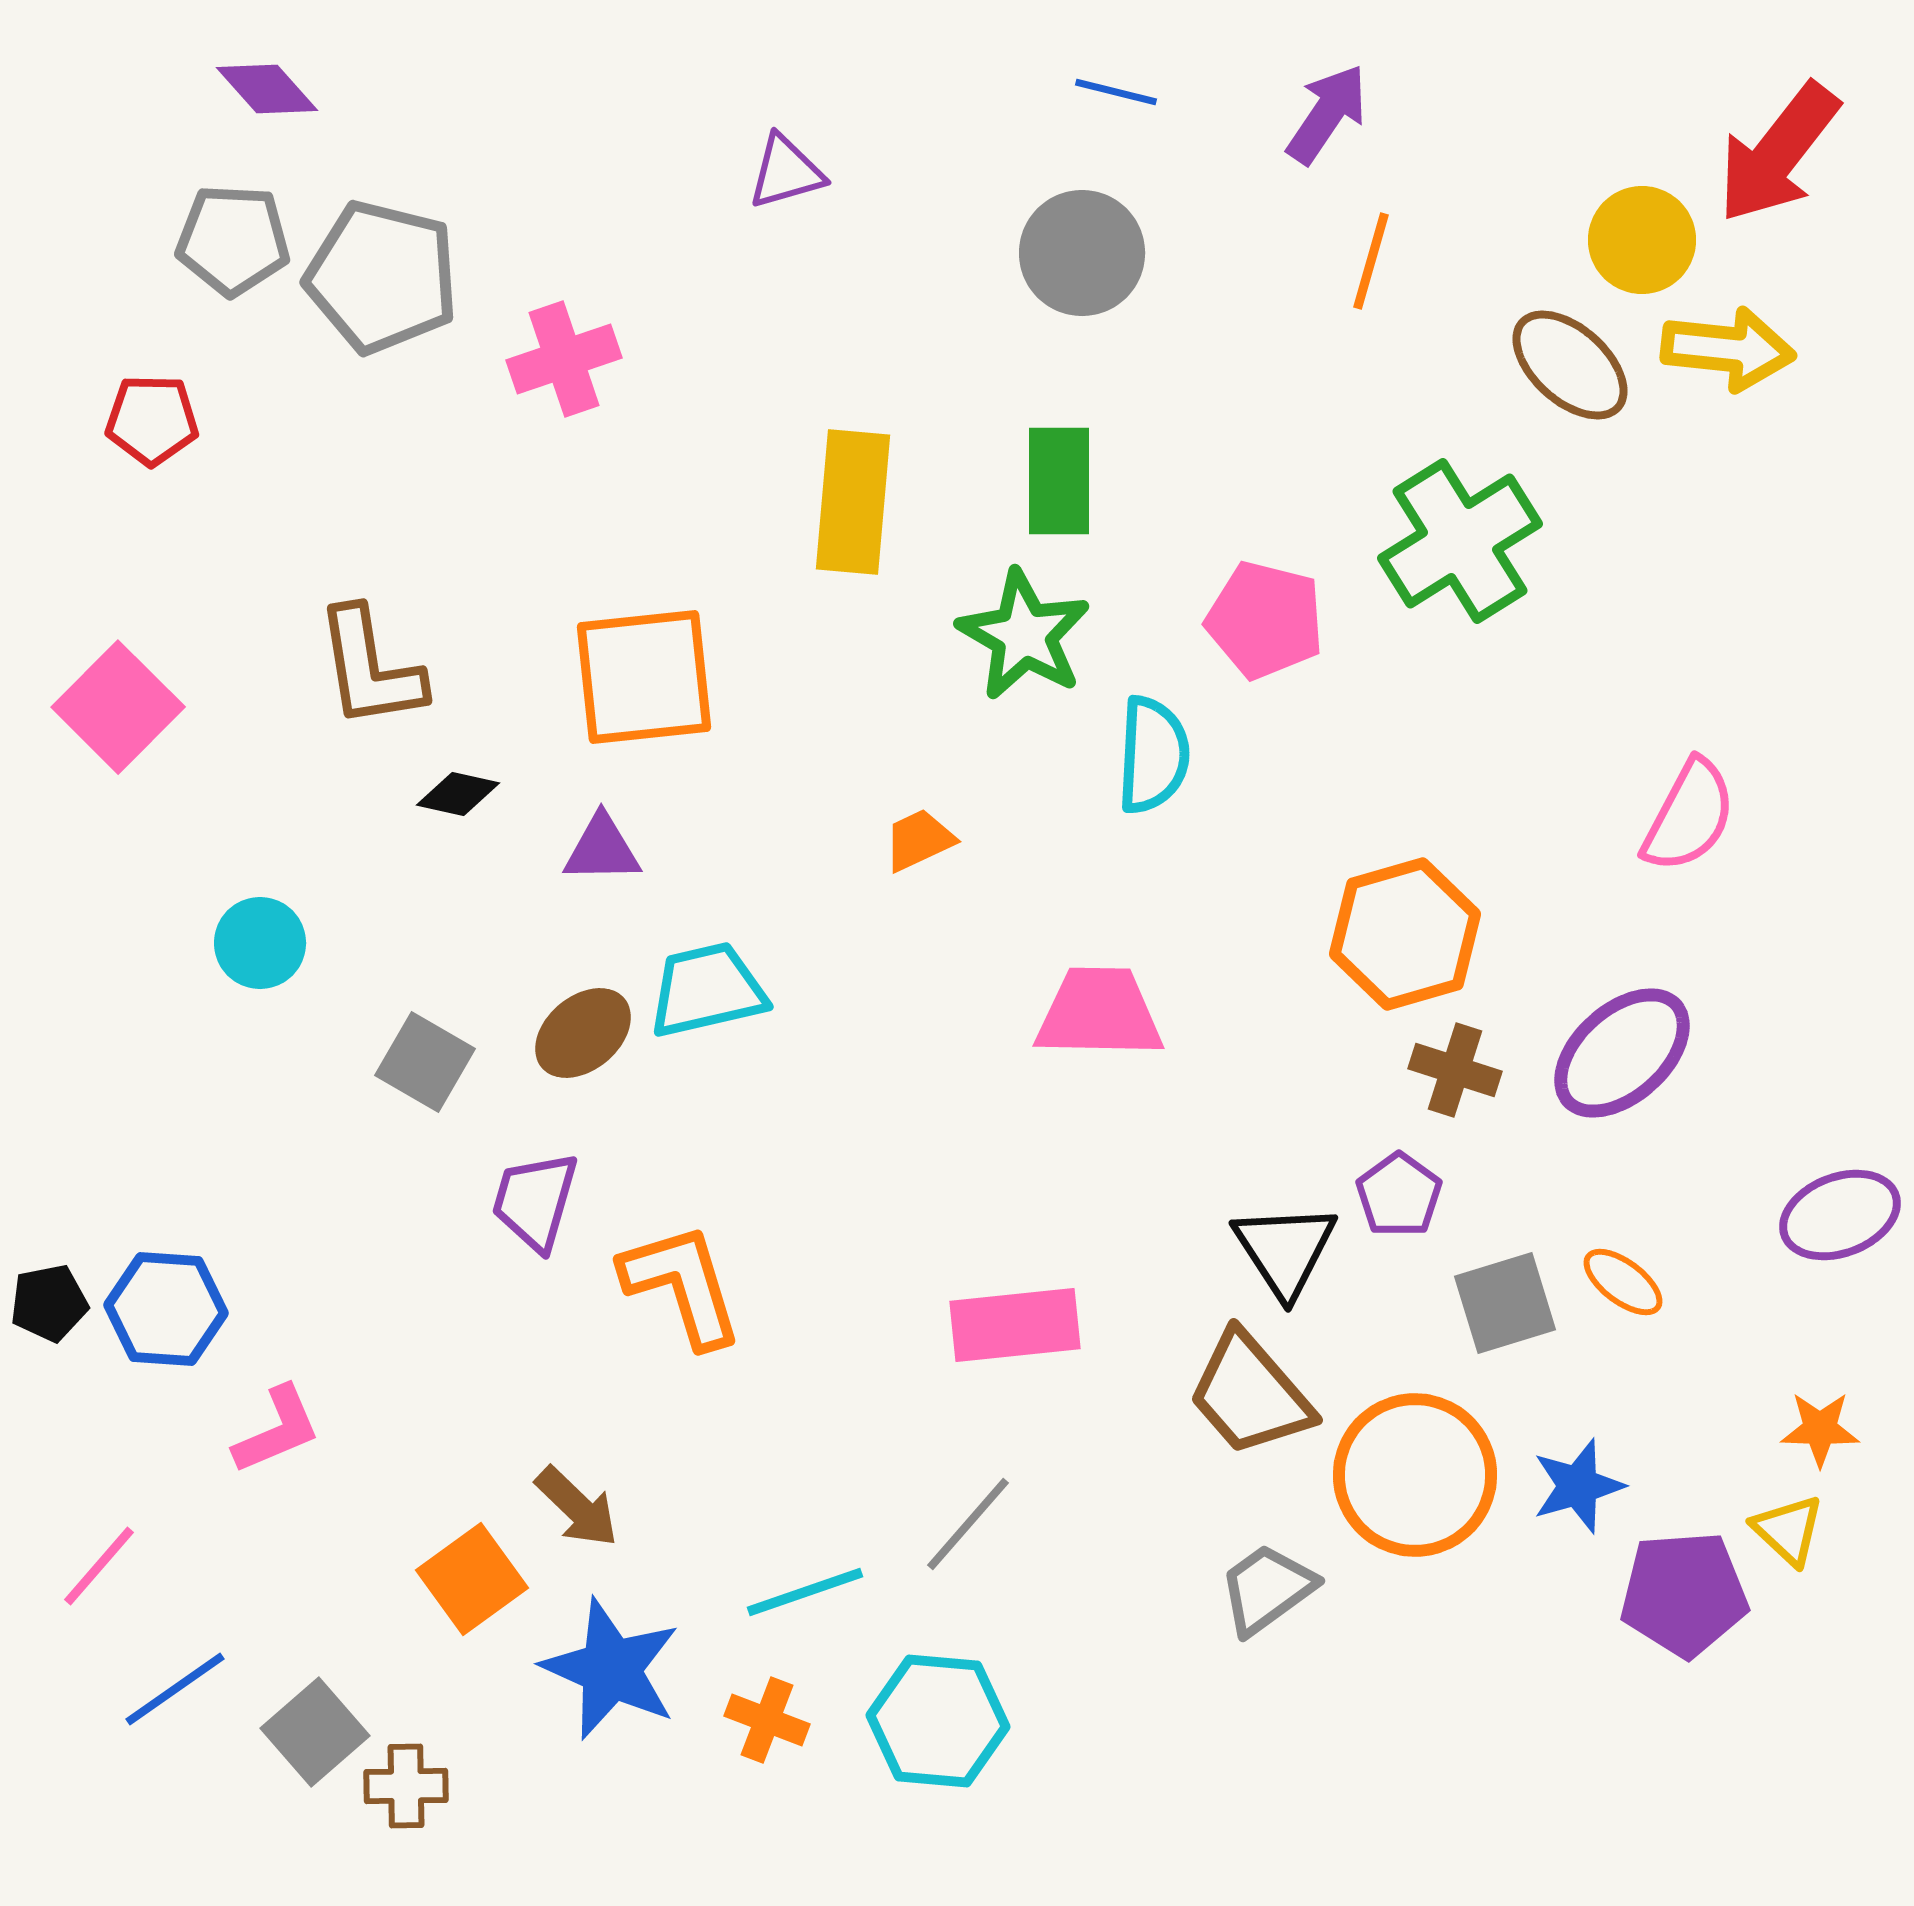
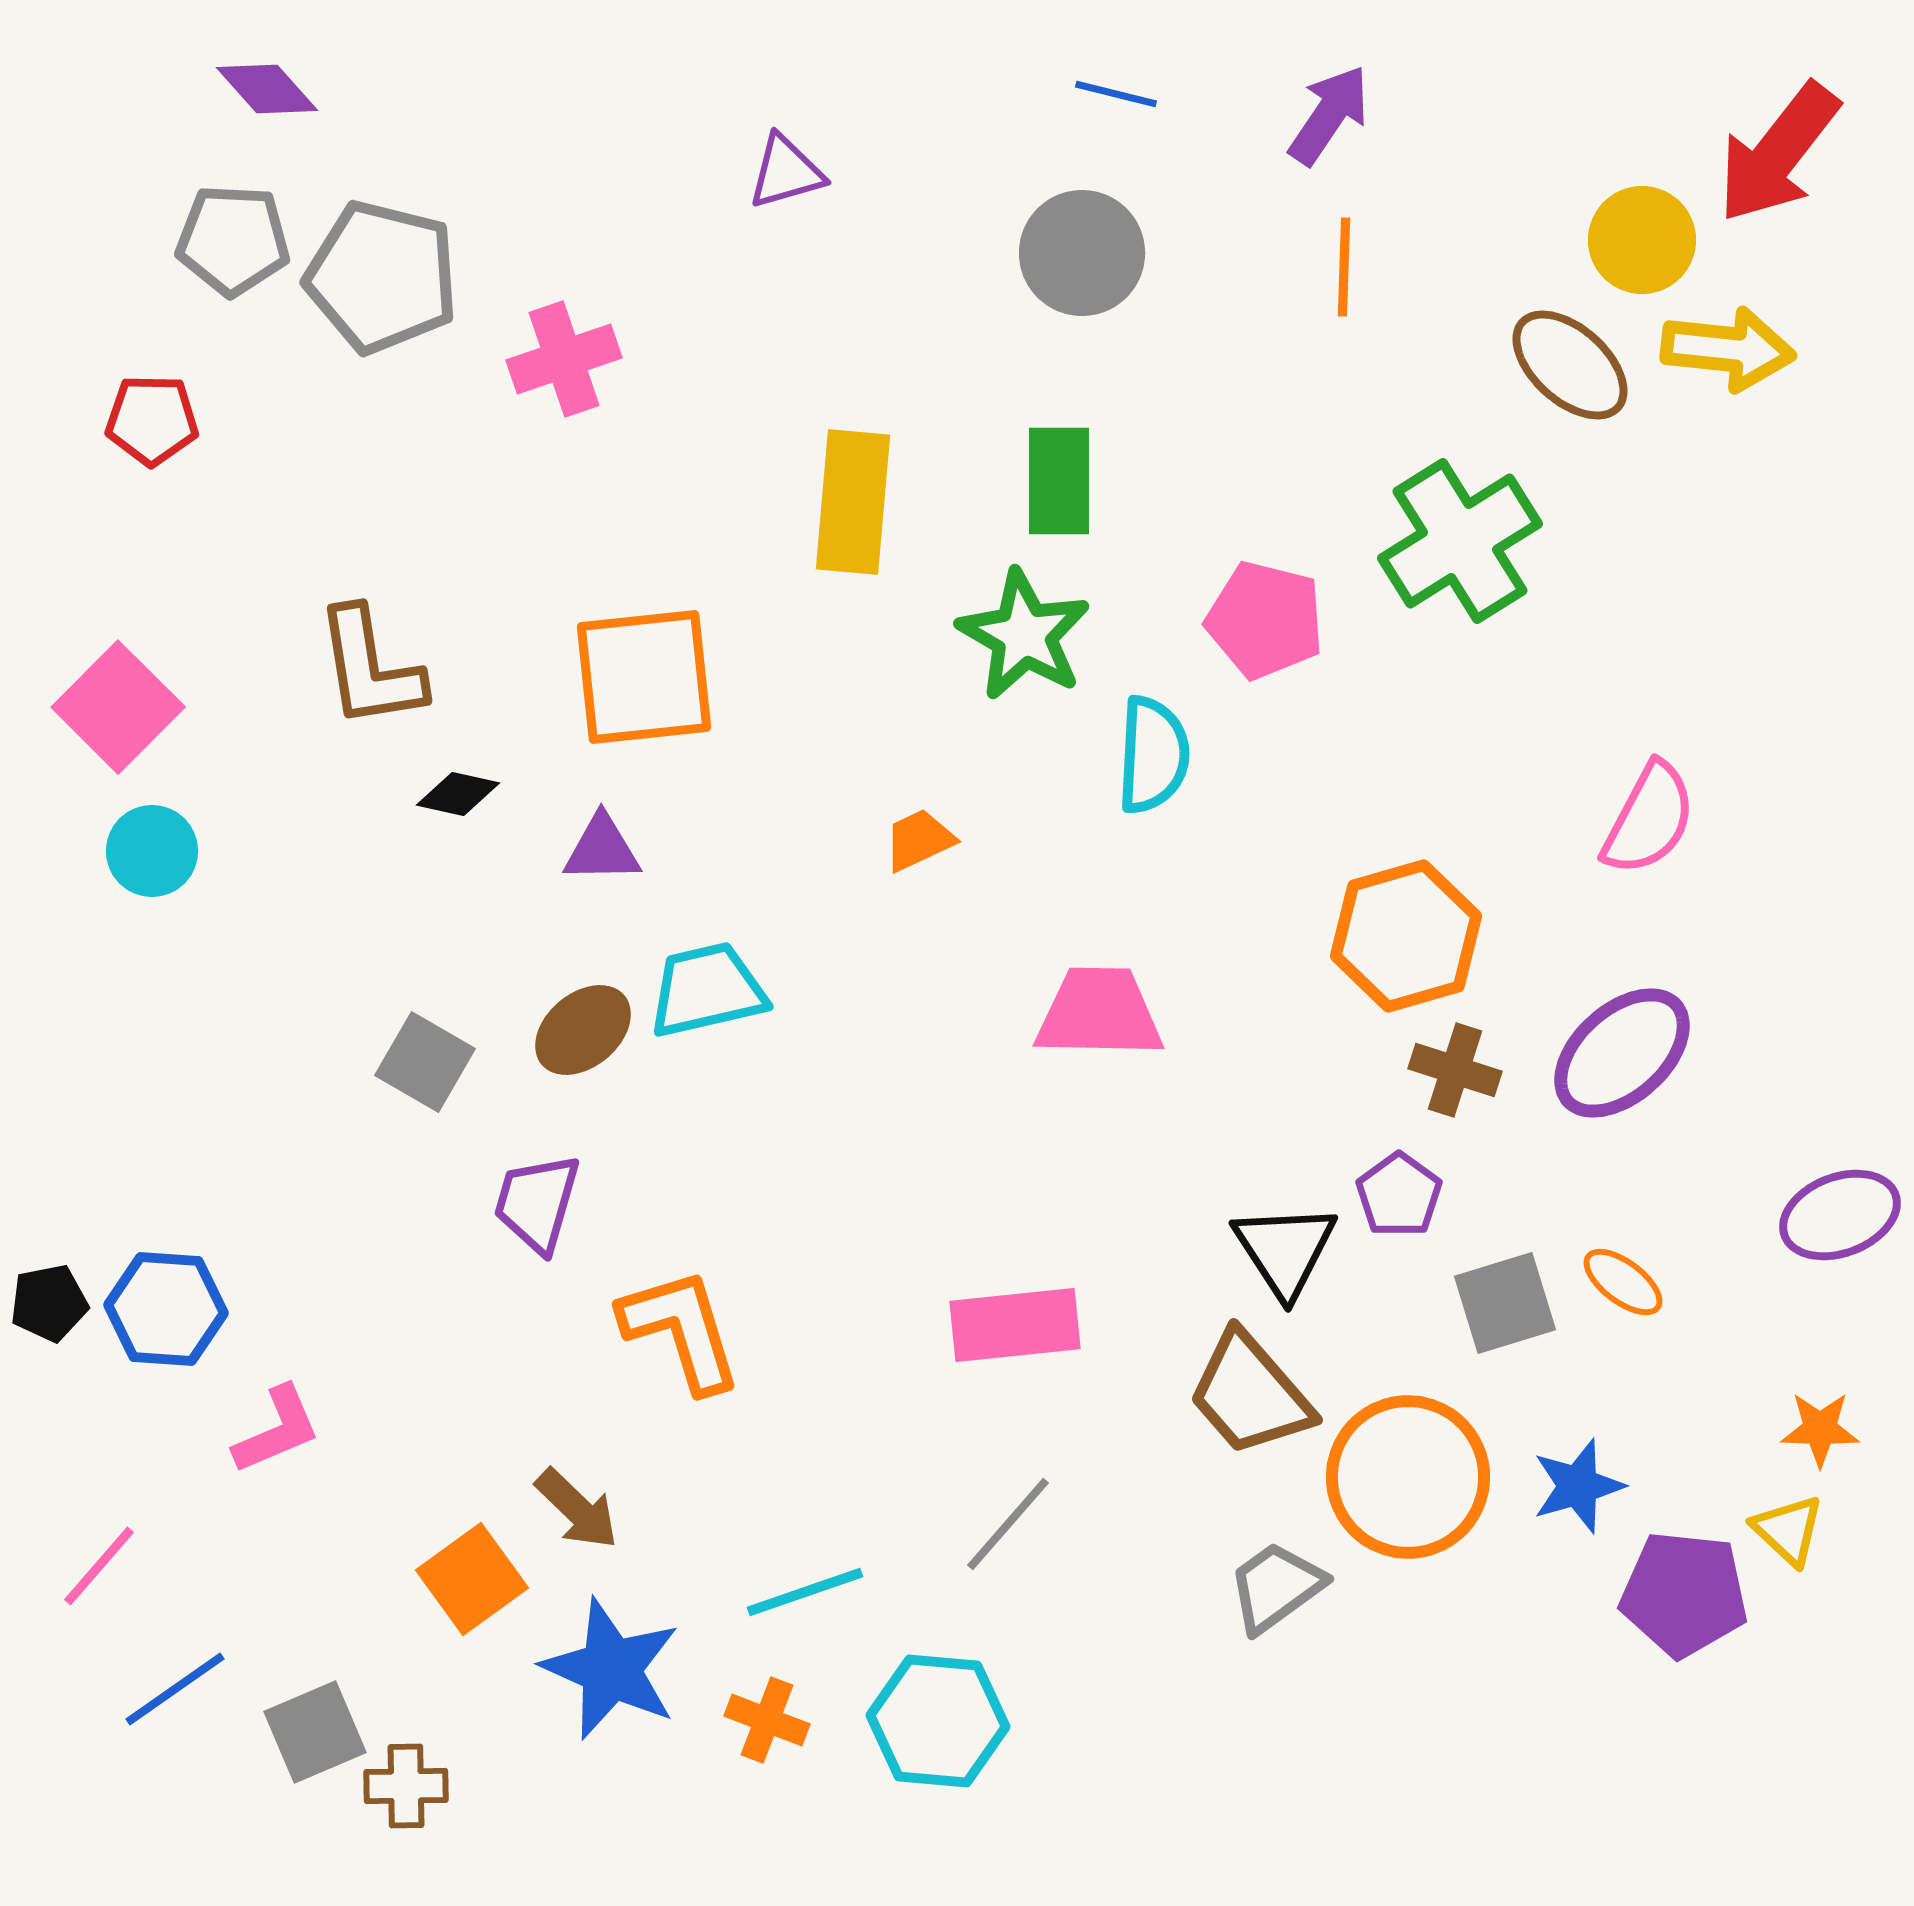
blue line at (1116, 92): moved 2 px down
purple arrow at (1327, 114): moved 2 px right, 1 px down
orange line at (1371, 261): moved 27 px left, 6 px down; rotated 14 degrees counterclockwise
pink semicircle at (1689, 816): moved 40 px left, 3 px down
orange hexagon at (1405, 934): moved 1 px right, 2 px down
cyan circle at (260, 943): moved 108 px left, 92 px up
brown ellipse at (583, 1033): moved 3 px up
purple trapezoid at (535, 1201): moved 2 px right, 2 px down
orange L-shape at (682, 1285): moved 1 px left, 45 px down
orange circle at (1415, 1475): moved 7 px left, 2 px down
brown arrow at (577, 1507): moved 2 px down
gray line at (968, 1524): moved 40 px right
gray trapezoid at (1267, 1589): moved 9 px right, 2 px up
purple pentagon at (1684, 1594): rotated 10 degrees clockwise
gray square at (315, 1732): rotated 18 degrees clockwise
